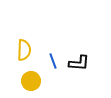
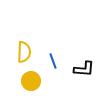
yellow semicircle: moved 2 px down
black L-shape: moved 5 px right, 6 px down
